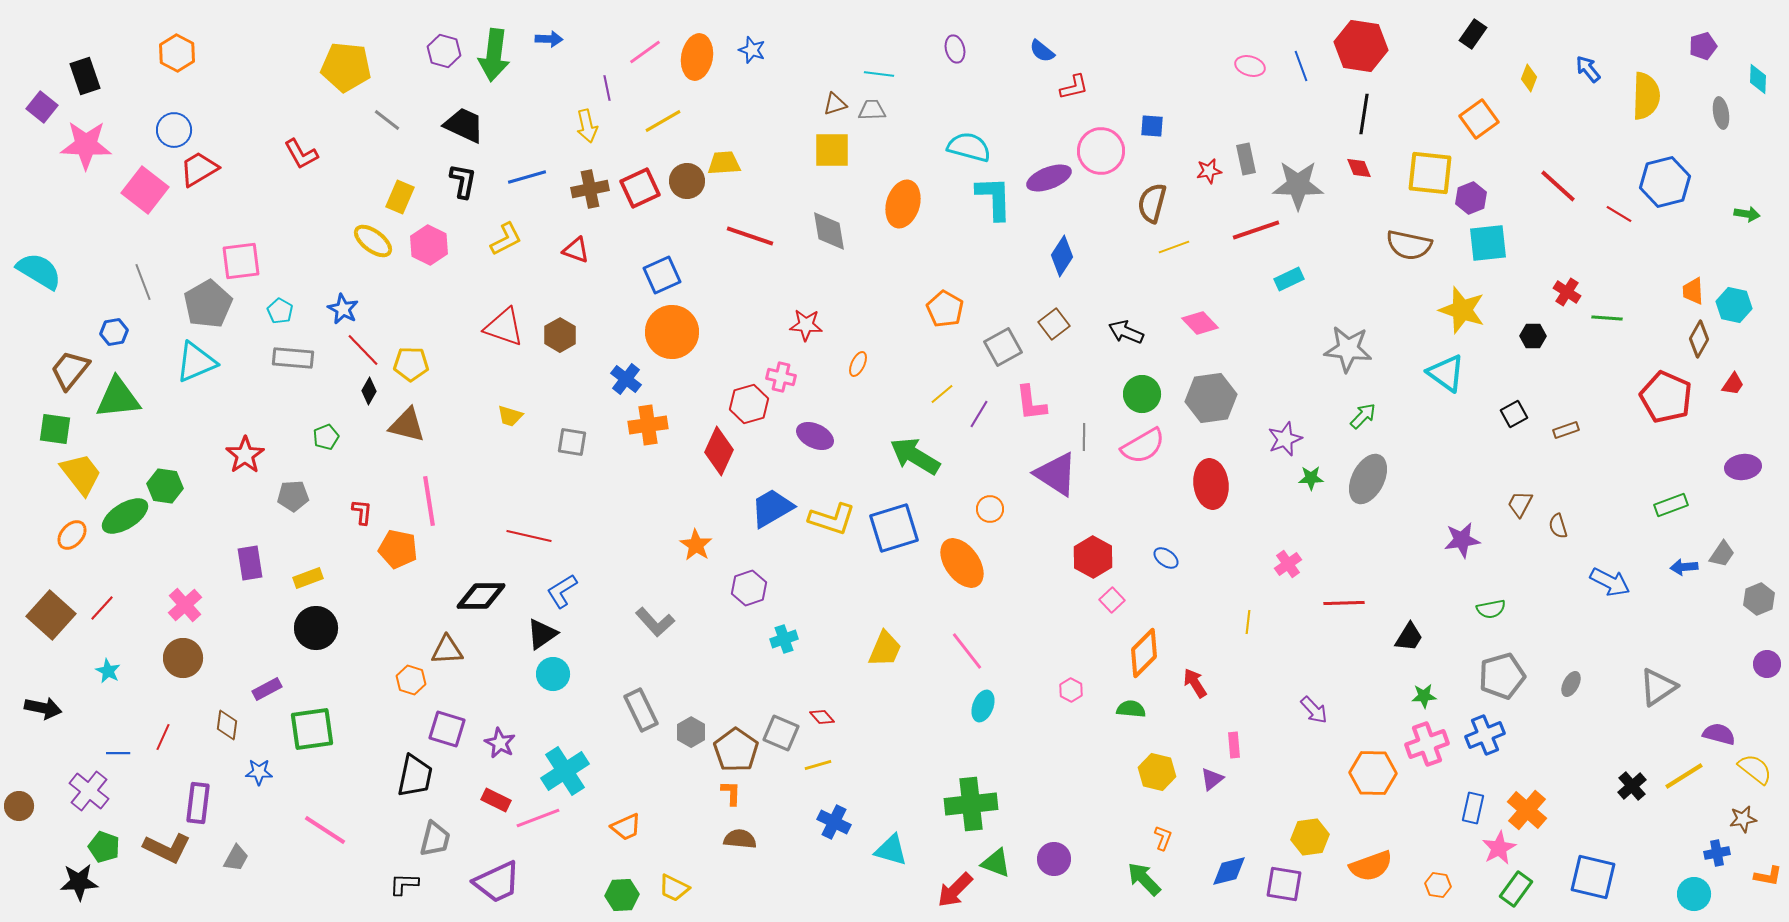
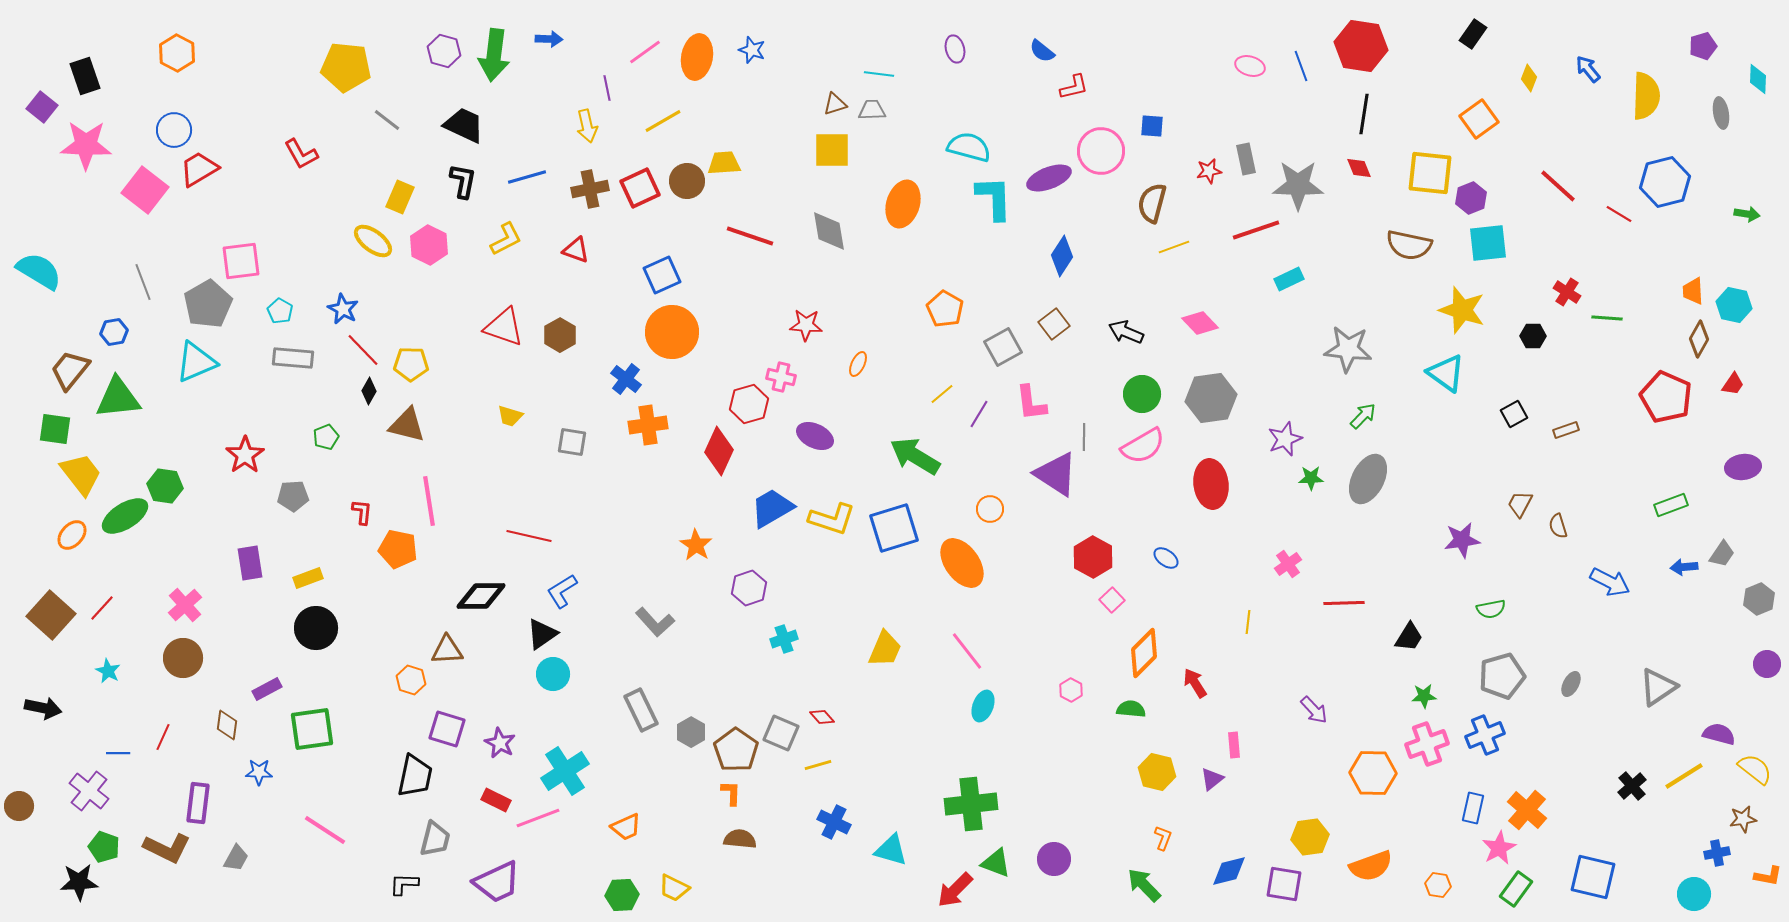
green arrow at (1144, 879): moved 6 px down
